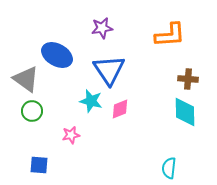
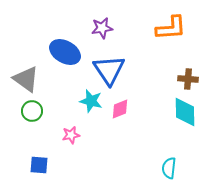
orange L-shape: moved 1 px right, 7 px up
blue ellipse: moved 8 px right, 3 px up
